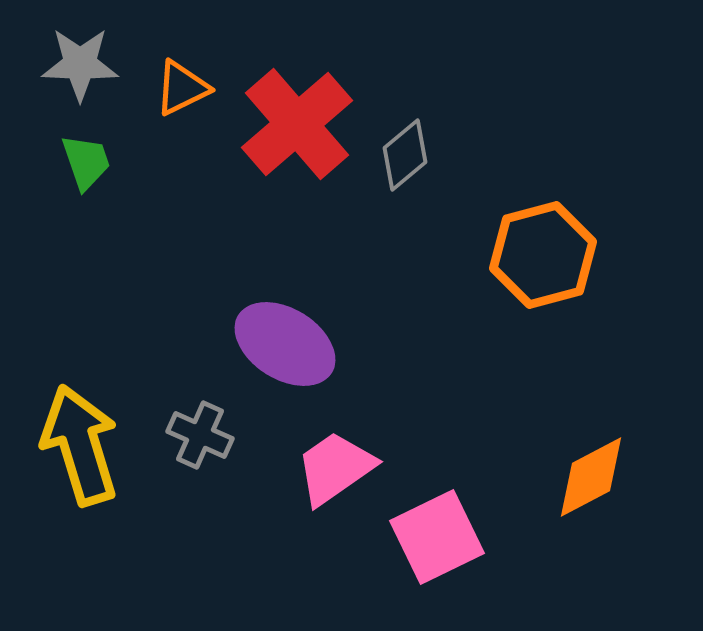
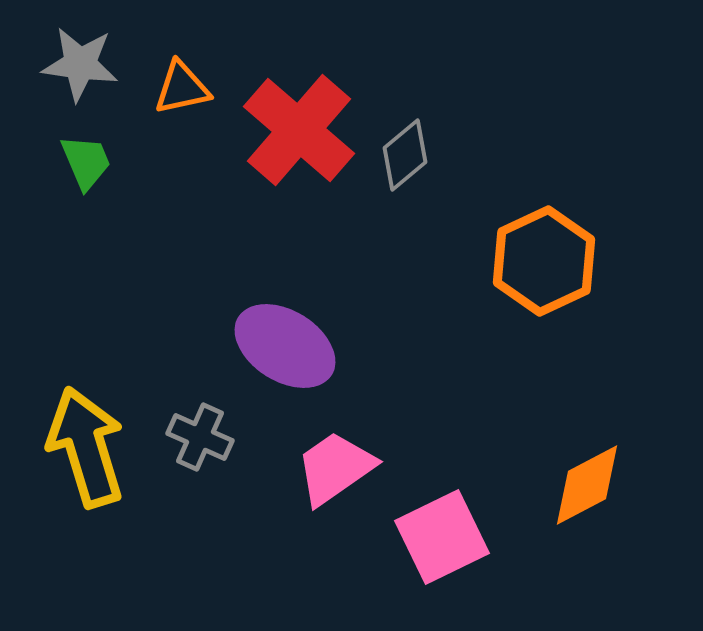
gray star: rotated 6 degrees clockwise
orange triangle: rotated 14 degrees clockwise
red cross: moved 2 px right, 6 px down; rotated 8 degrees counterclockwise
green trapezoid: rotated 4 degrees counterclockwise
orange hexagon: moved 1 px right, 6 px down; rotated 10 degrees counterclockwise
purple ellipse: moved 2 px down
gray cross: moved 2 px down
yellow arrow: moved 6 px right, 2 px down
orange diamond: moved 4 px left, 8 px down
pink square: moved 5 px right
